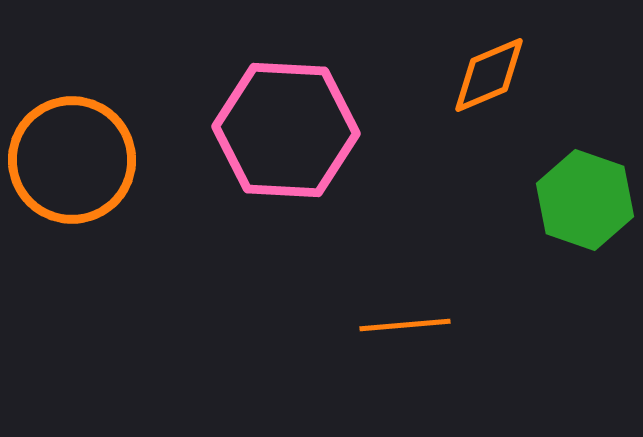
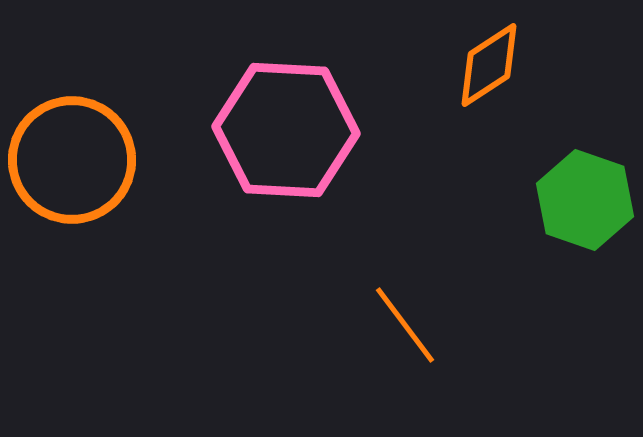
orange diamond: moved 10 px up; rotated 10 degrees counterclockwise
orange line: rotated 58 degrees clockwise
